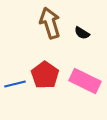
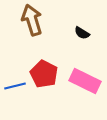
brown arrow: moved 18 px left, 3 px up
red pentagon: moved 1 px left, 1 px up; rotated 8 degrees counterclockwise
blue line: moved 2 px down
